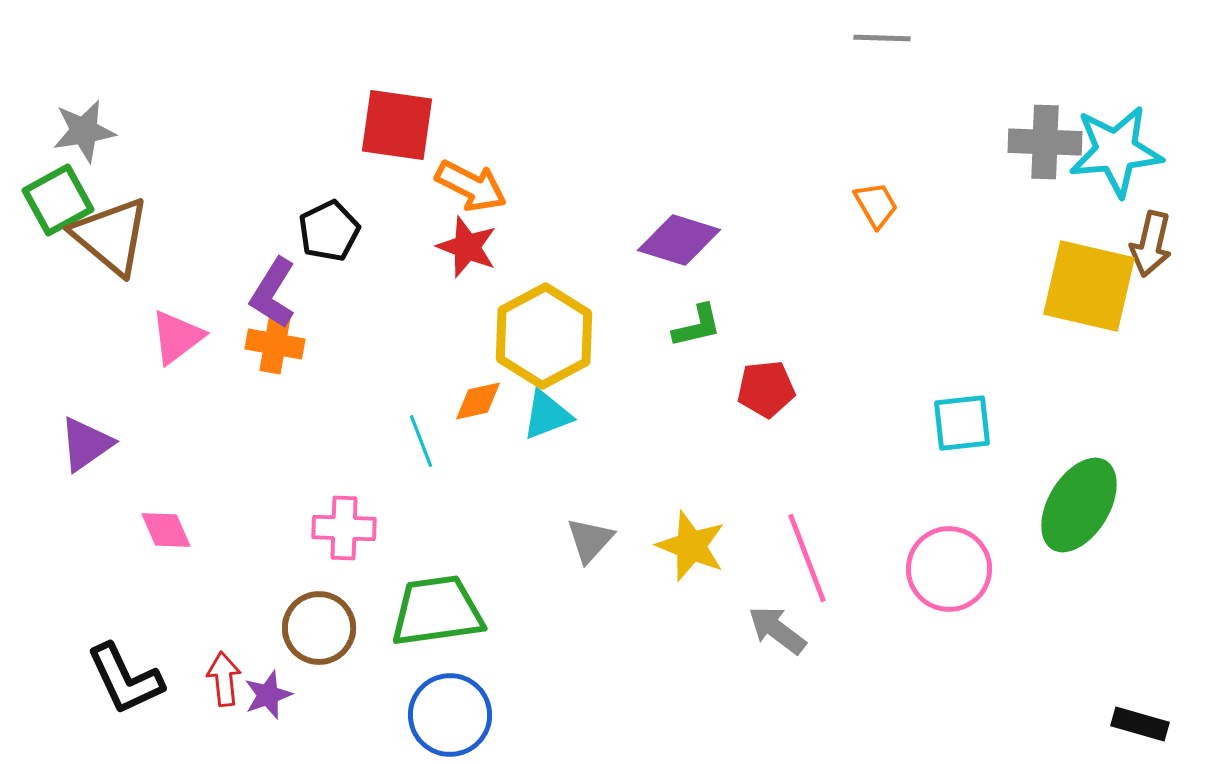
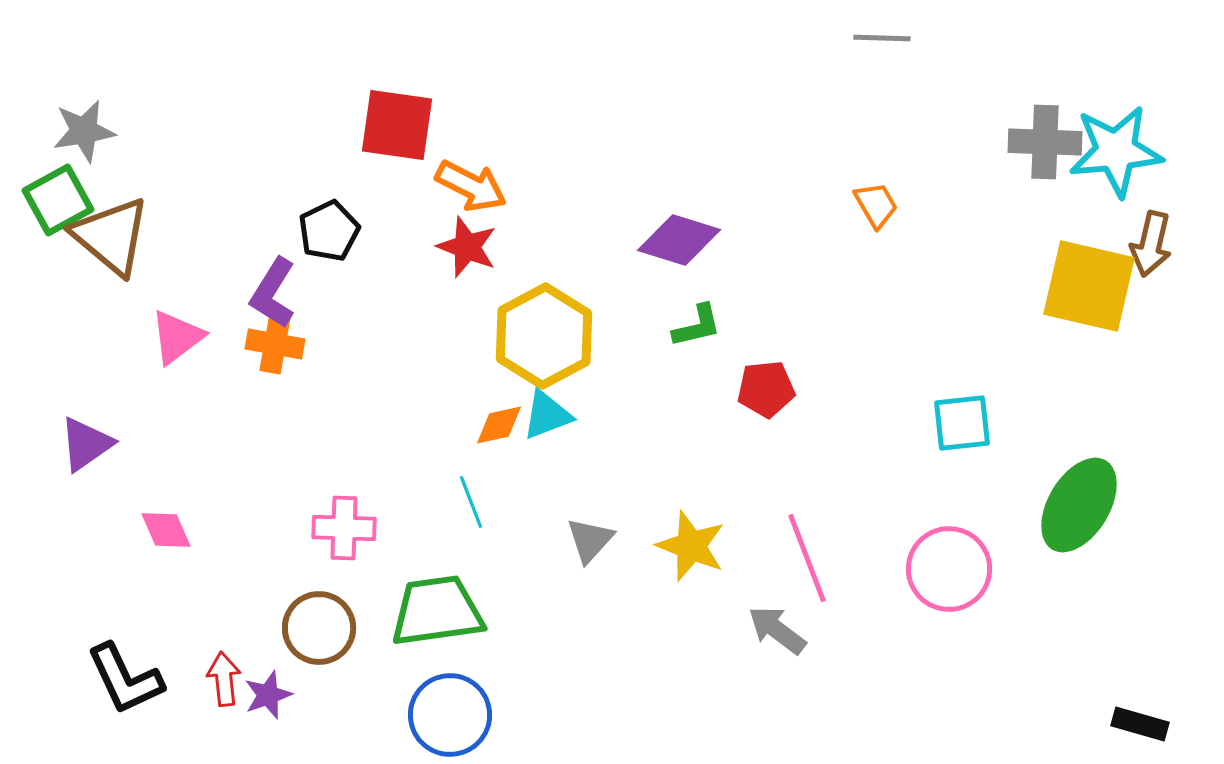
orange diamond: moved 21 px right, 24 px down
cyan line: moved 50 px right, 61 px down
